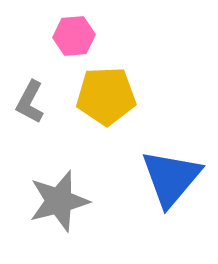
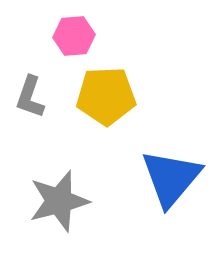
gray L-shape: moved 5 px up; rotated 9 degrees counterclockwise
